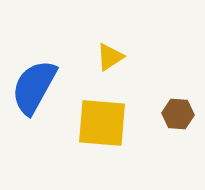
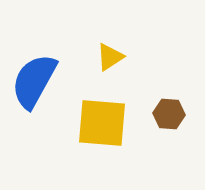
blue semicircle: moved 6 px up
brown hexagon: moved 9 px left
